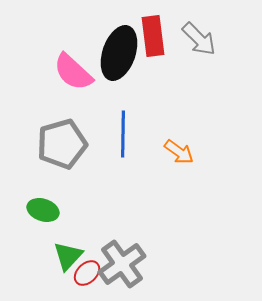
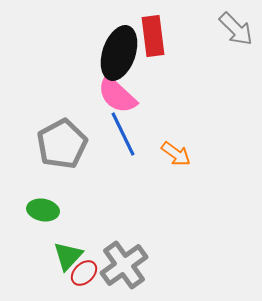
gray arrow: moved 37 px right, 10 px up
pink semicircle: moved 44 px right, 23 px down
blue line: rotated 27 degrees counterclockwise
gray pentagon: rotated 12 degrees counterclockwise
orange arrow: moved 3 px left, 2 px down
green ellipse: rotated 8 degrees counterclockwise
gray cross: moved 2 px right, 1 px down
red ellipse: moved 3 px left
